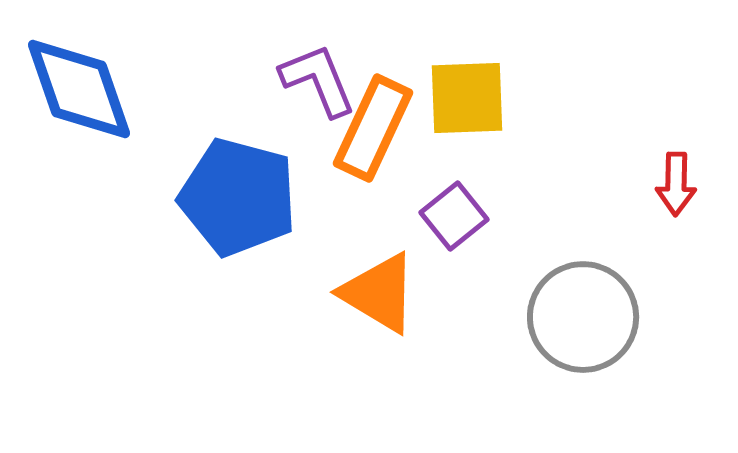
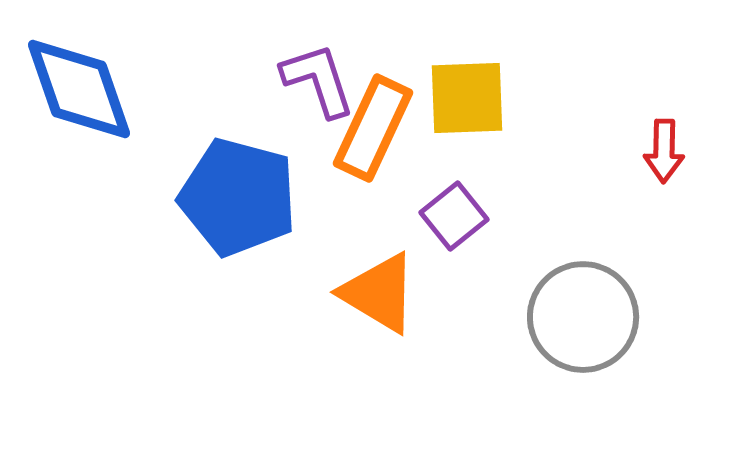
purple L-shape: rotated 4 degrees clockwise
red arrow: moved 12 px left, 33 px up
